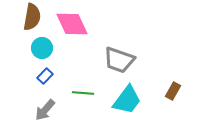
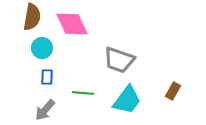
blue rectangle: moved 2 px right, 1 px down; rotated 42 degrees counterclockwise
